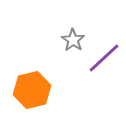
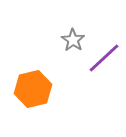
orange hexagon: moved 1 px right, 1 px up
